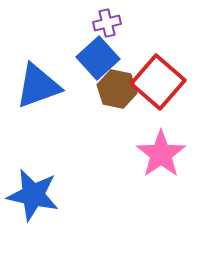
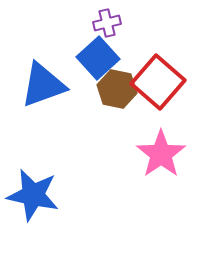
blue triangle: moved 5 px right, 1 px up
